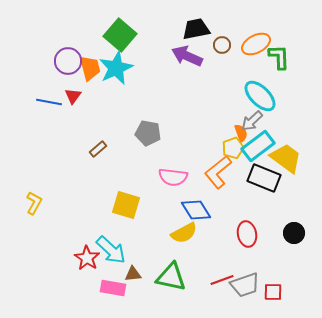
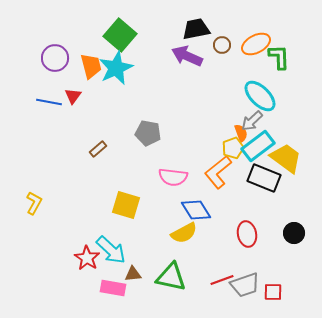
purple circle: moved 13 px left, 3 px up
orange trapezoid: moved 1 px right, 2 px up
